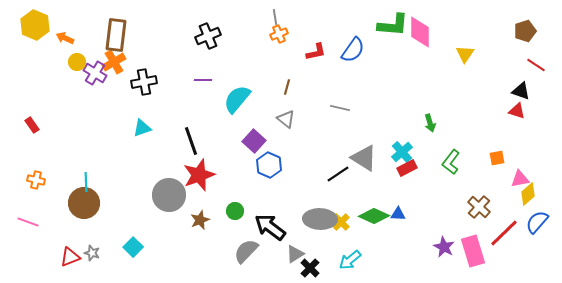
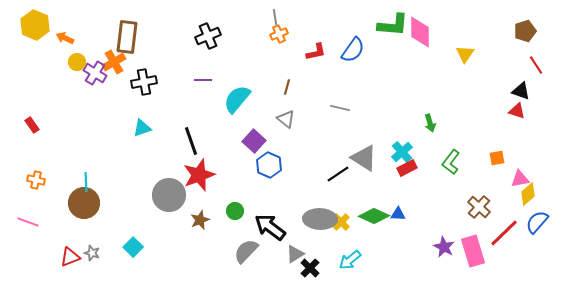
brown rectangle at (116, 35): moved 11 px right, 2 px down
red line at (536, 65): rotated 24 degrees clockwise
